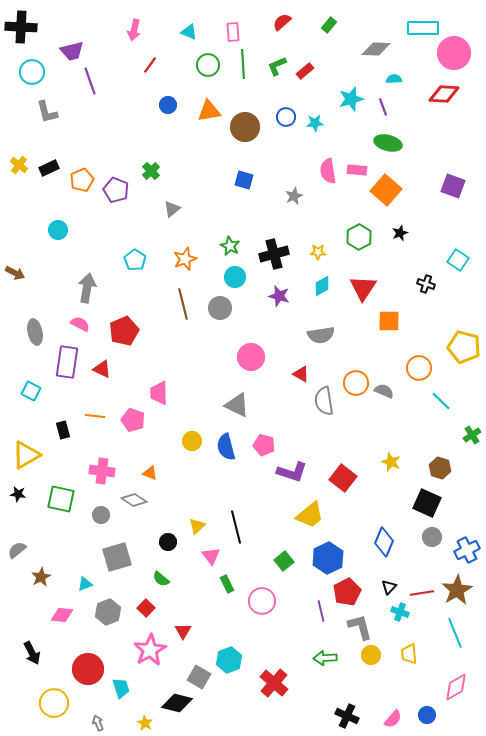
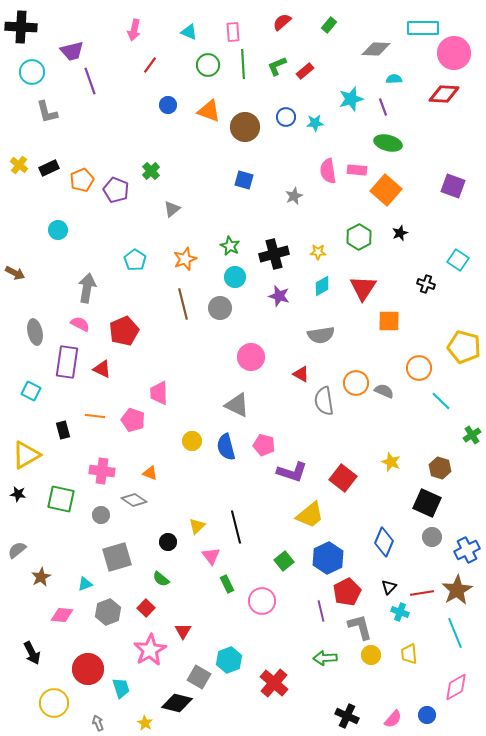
orange triangle at (209, 111): rotated 30 degrees clockwise
